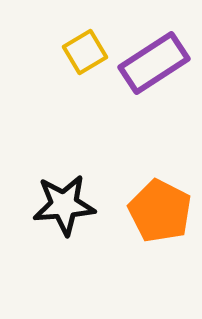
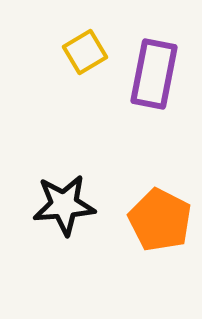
purple rectangle: moved 11 px down; rotated 46 degrees counterclockwise
orange pentagon: moved 9 px down
